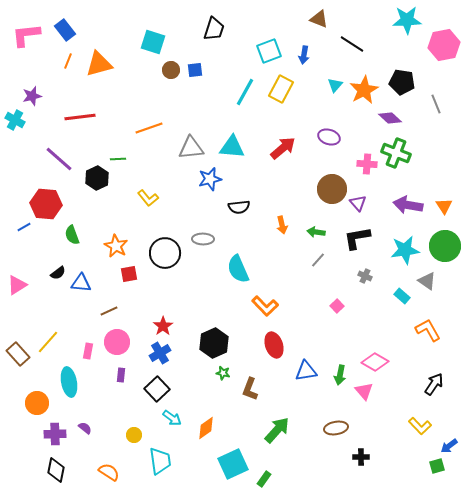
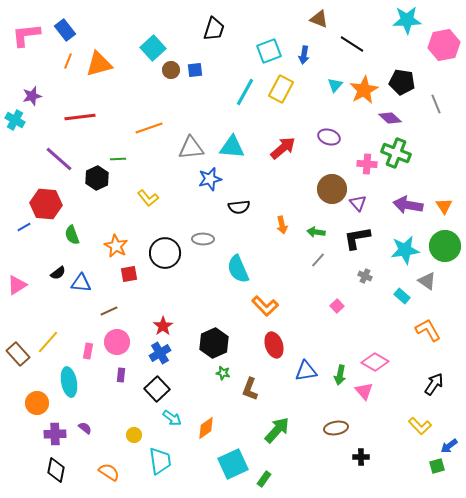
cyan square at (153, 42): moved 6 px down; rotated 30 degrees clockwise
